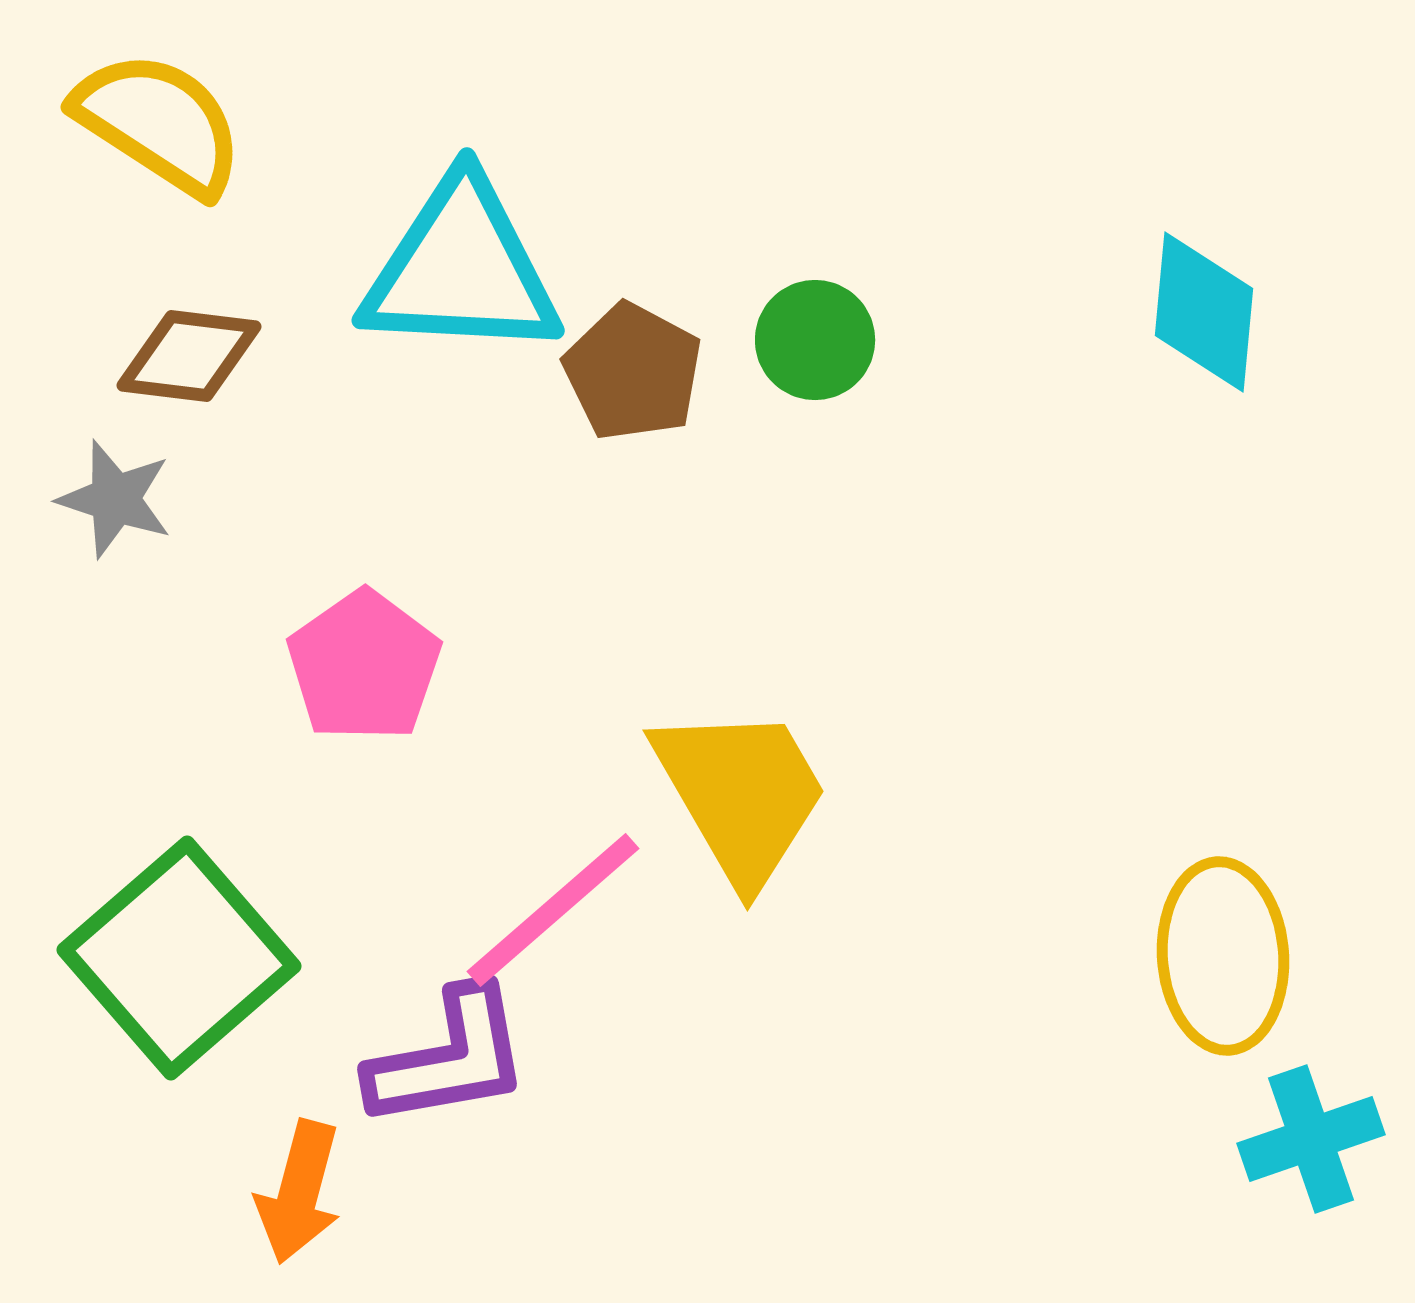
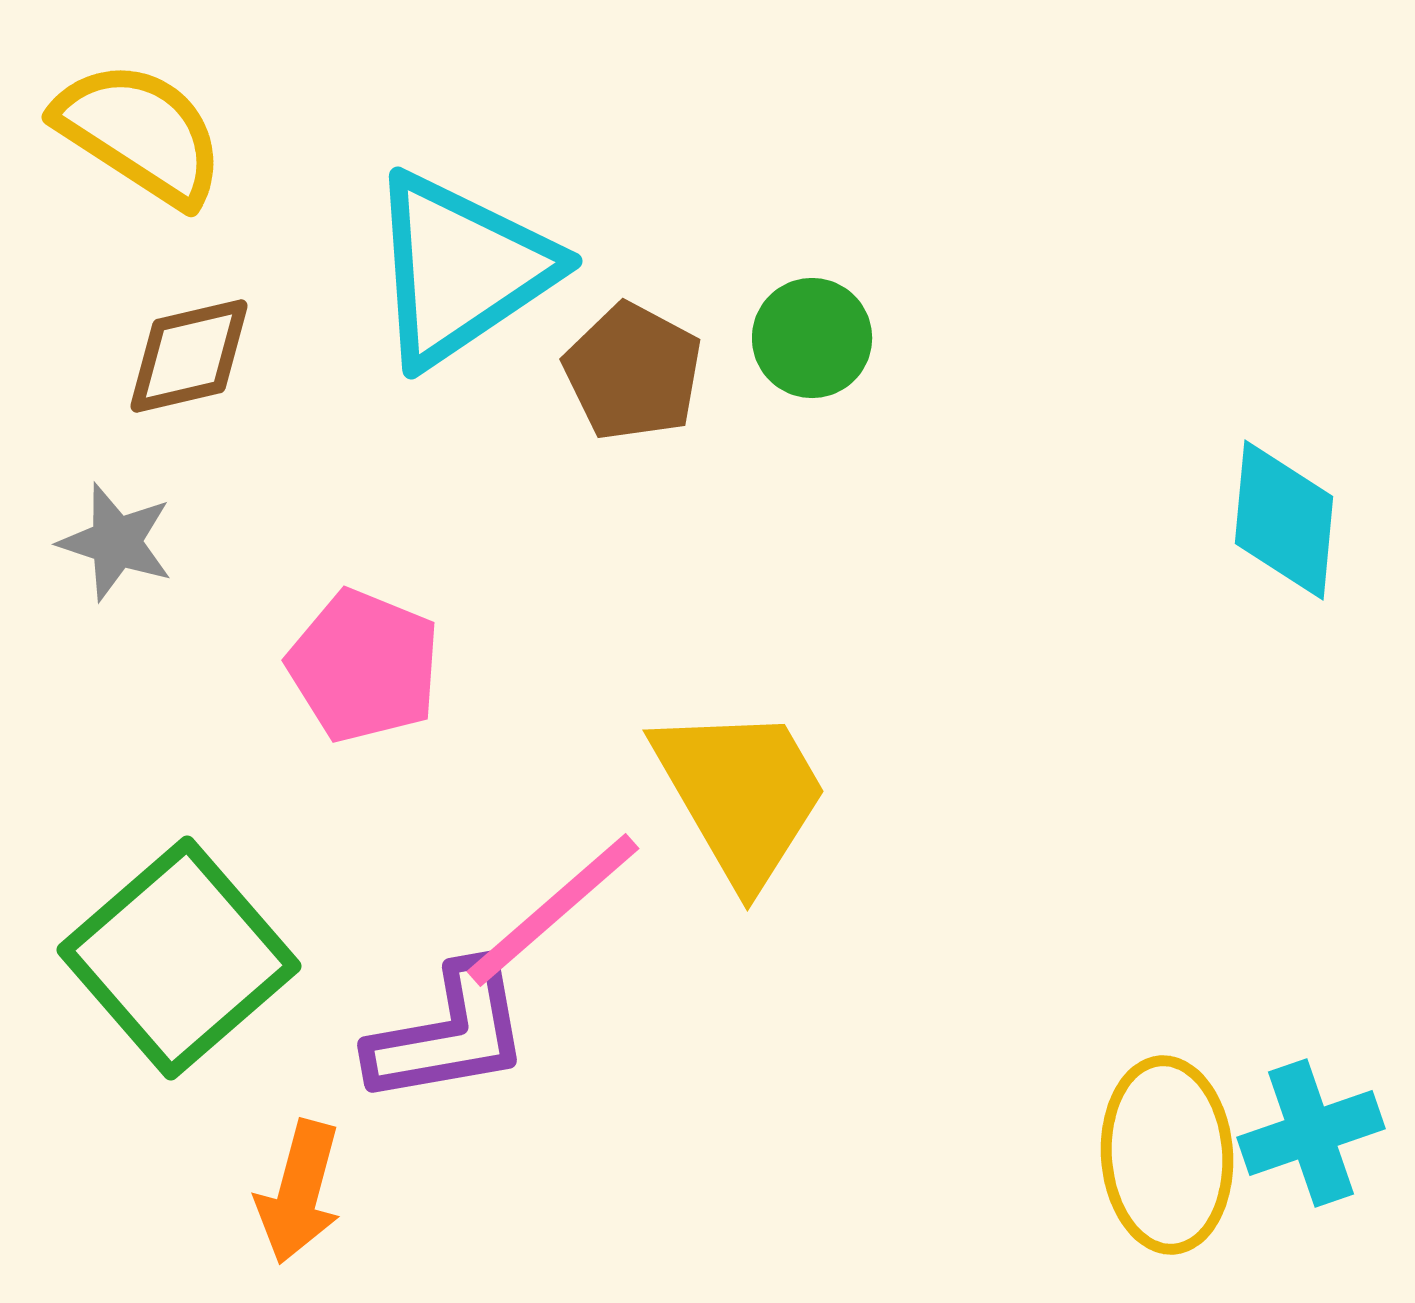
yellow semicircle: moved 19 px left, 10 px down
cyan triangle: rotated 37 degrees counterclockwise
cyan diamond: moved 80 px right, 208 px down
green circle: moved 3 px left, 2 px up
brown diamond: rotated 20 degrees counterclockwise
gray star: moved 1 px right, 43 px down
pink pentagon: rotated 15 degrees counterclockwise
yellow ellipse: moved 56 px left, 199 px down
purple L-shape: moved 24 px up
cyan cross: moved 6 px up
